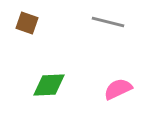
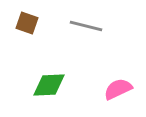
gray line: moved 22 px left, 4 px down
